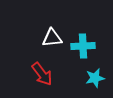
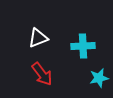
white triangle: moved 14 px left; rotated 15 degrees counterclockwise
cyan star: moved 4 px right
